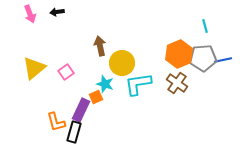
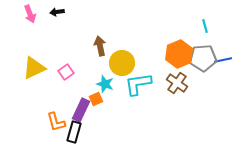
yellow triangle: rotated 15 degrees clockwise
orange square: moved 2 px down
